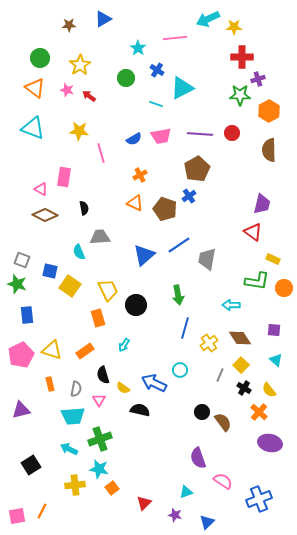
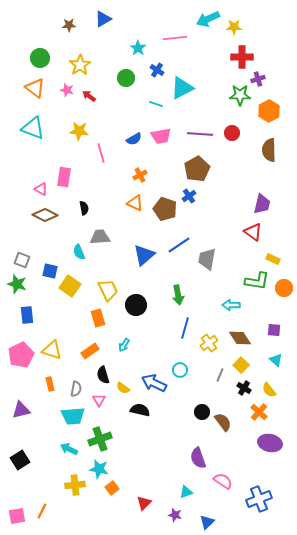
orange rectangle at (85, 351): moved 5 px right
black square at (31, 465): moved 11 px left, 5 px up
